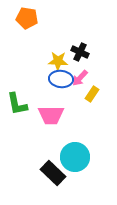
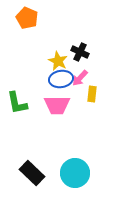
orange pentagon: rotated 15 degrees clockwise
yellow star: rotated 24 degrees clockwise
blue ellipse: rotated 15 degrees counterclockwise
yellow rectangle: rotated 28 degrees counterclockwise
green L-shape: moved 1 px up
pink trapezoid: moved 6 px right, 10 px up
cyan circle: moved 16 px down
black rectangle: moved 21 px left
